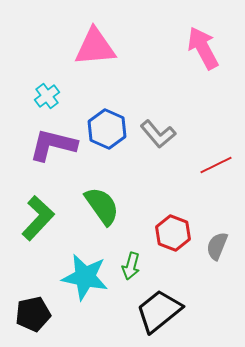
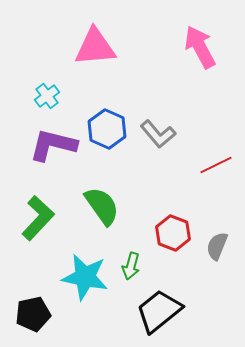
pink arrow: moved 3 px left, 1 px up
